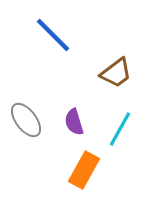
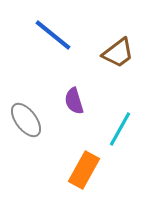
blue line: rotated 6 degrees counterclockwise
brown trapezoid: moved 2 px right, 20 px up
purple semicircle: moved 21 px up
